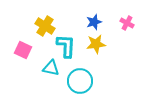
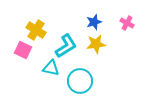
yellow cross: moved 9 px left, 4 px down
cyan L-shape: rotated 55 degrees clockwise
